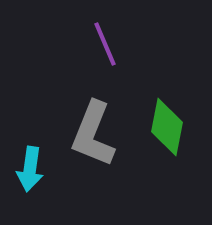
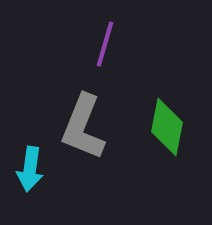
purple line: rotated 39 degrees clockwise
gray L-shape: moved 10 px left, 7 px up
